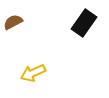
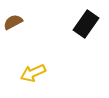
black rectangle: moved 2 px right, 1 px down
